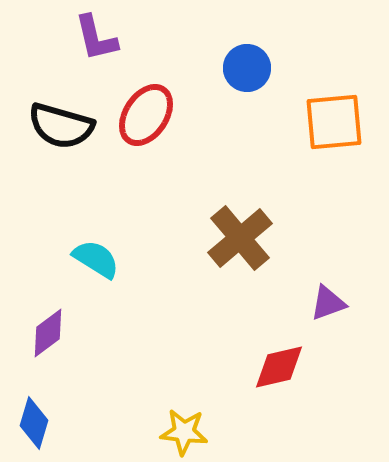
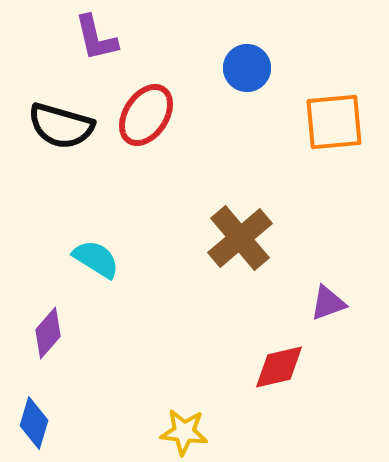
purple diamond: rotated 12 degrees counterclockwise
